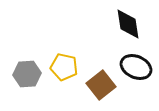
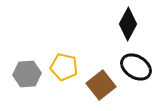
black diamond: rotated 36 degrees clockwise
black ellipse: rotated 8 degrees clockwise
